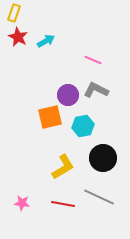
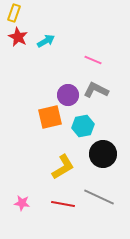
black circle: moved 4 px up
